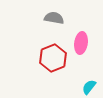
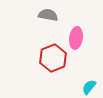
gray semicircle: moved 6 px left, 3 px up
pink ellipse: moved 5 px left, 5 px up
